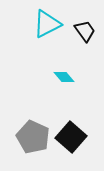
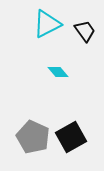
cyan diamond: moved 6 px left, 5 px up
black square: rotated 20 degrees clockwise
